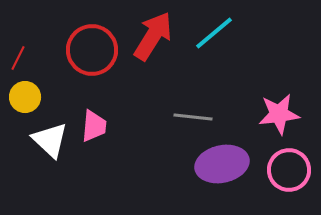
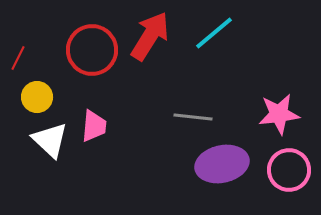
red arrow: moved 3 px left
yellow circle: moved 12 px right
